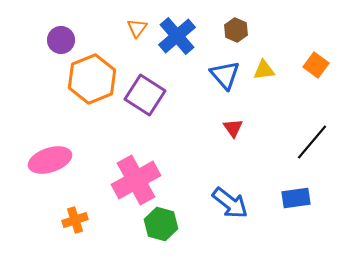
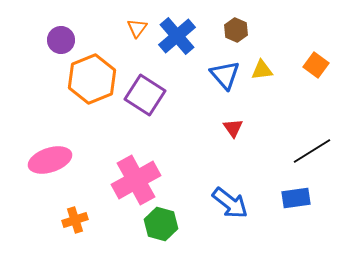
yellow triangle: moved 2 px left
black line: moved 9 px down; rotated 18 degrees clockwise
